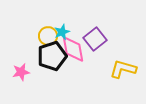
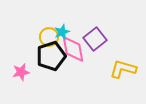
yellow circle: moved 1 px right, 1 px down
black pentagon: moved 1 px left
